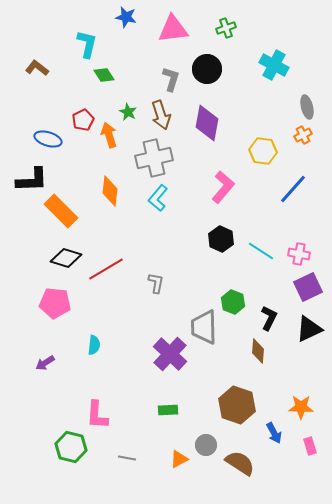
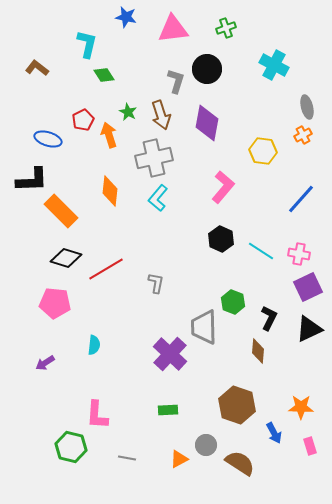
gray L-shape at (171, 79): moved 5 px right, 2 px down
blue line at (293, 189): moved 8 px right, 10 px down
